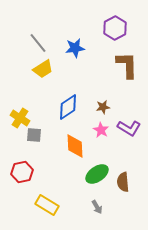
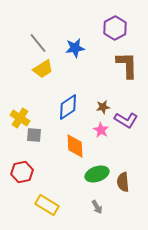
purple L-shape: moved 3 px left, 8 px up
green ellipse: rotated 15 degrees clockwise
